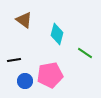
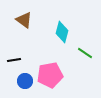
cyan diamond: moved 5 px right, 2 px up
